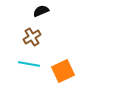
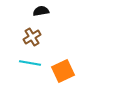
black semicircle: rotated 14 degrees clockwise
cyan line: moved 1 px right, 1 px up
